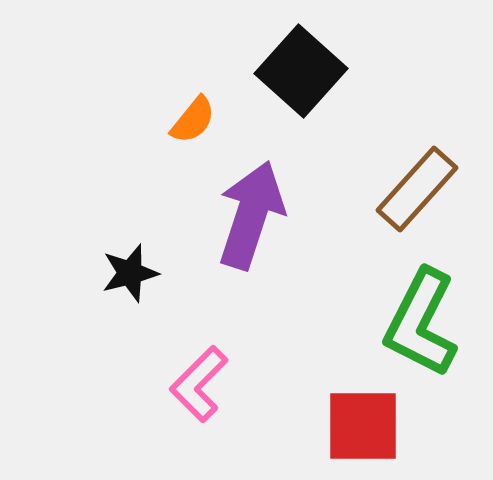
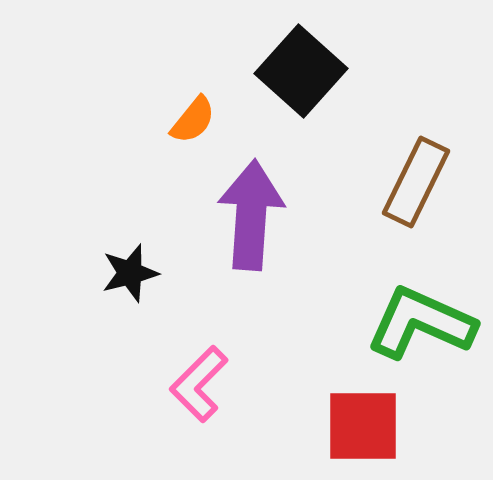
brown rectangle: moved 1 px left, 7 px up; rotated 16 degrees counterclockwise
purple arrow: rotated 14 degrees counterclockwise
green L-shape: rotated 87 degrees clockwise
